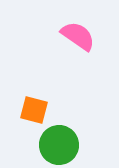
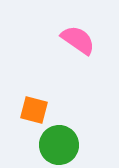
pink semicircle: moved 4 px down
